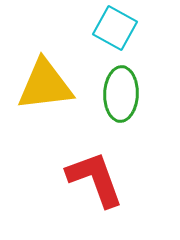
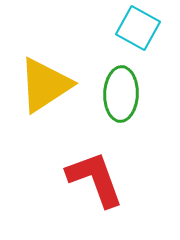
cyan square: moved 23 px right
yellow triangle: rotated 26 degrees counterclockwise
